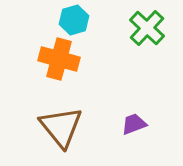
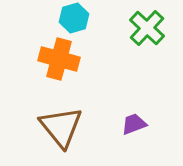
cyan hexagon: moved 2 px up
